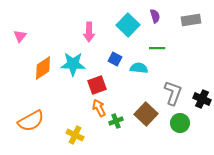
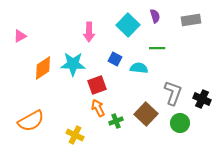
pink triangle: rotated 24 degrees clockwise
orange arrow: moved 1 px left
